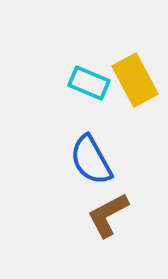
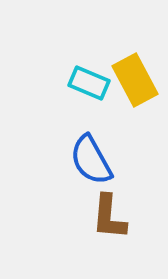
brown L-shape: moved 1 px right, 2 px down; rotated 57 degrees counterclockwise
